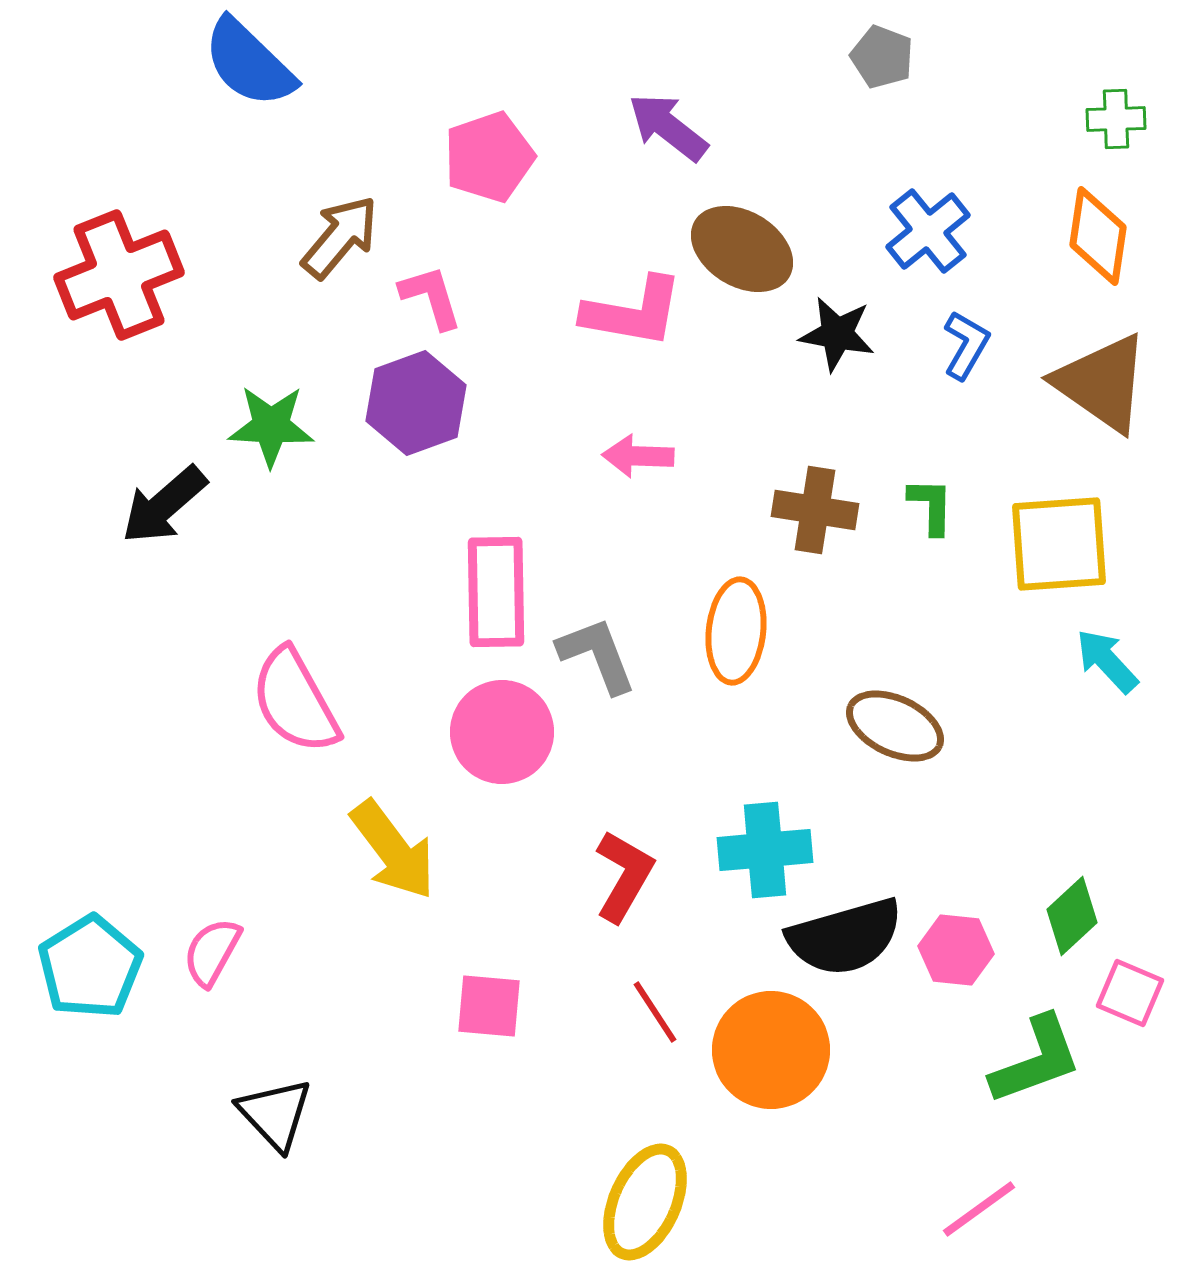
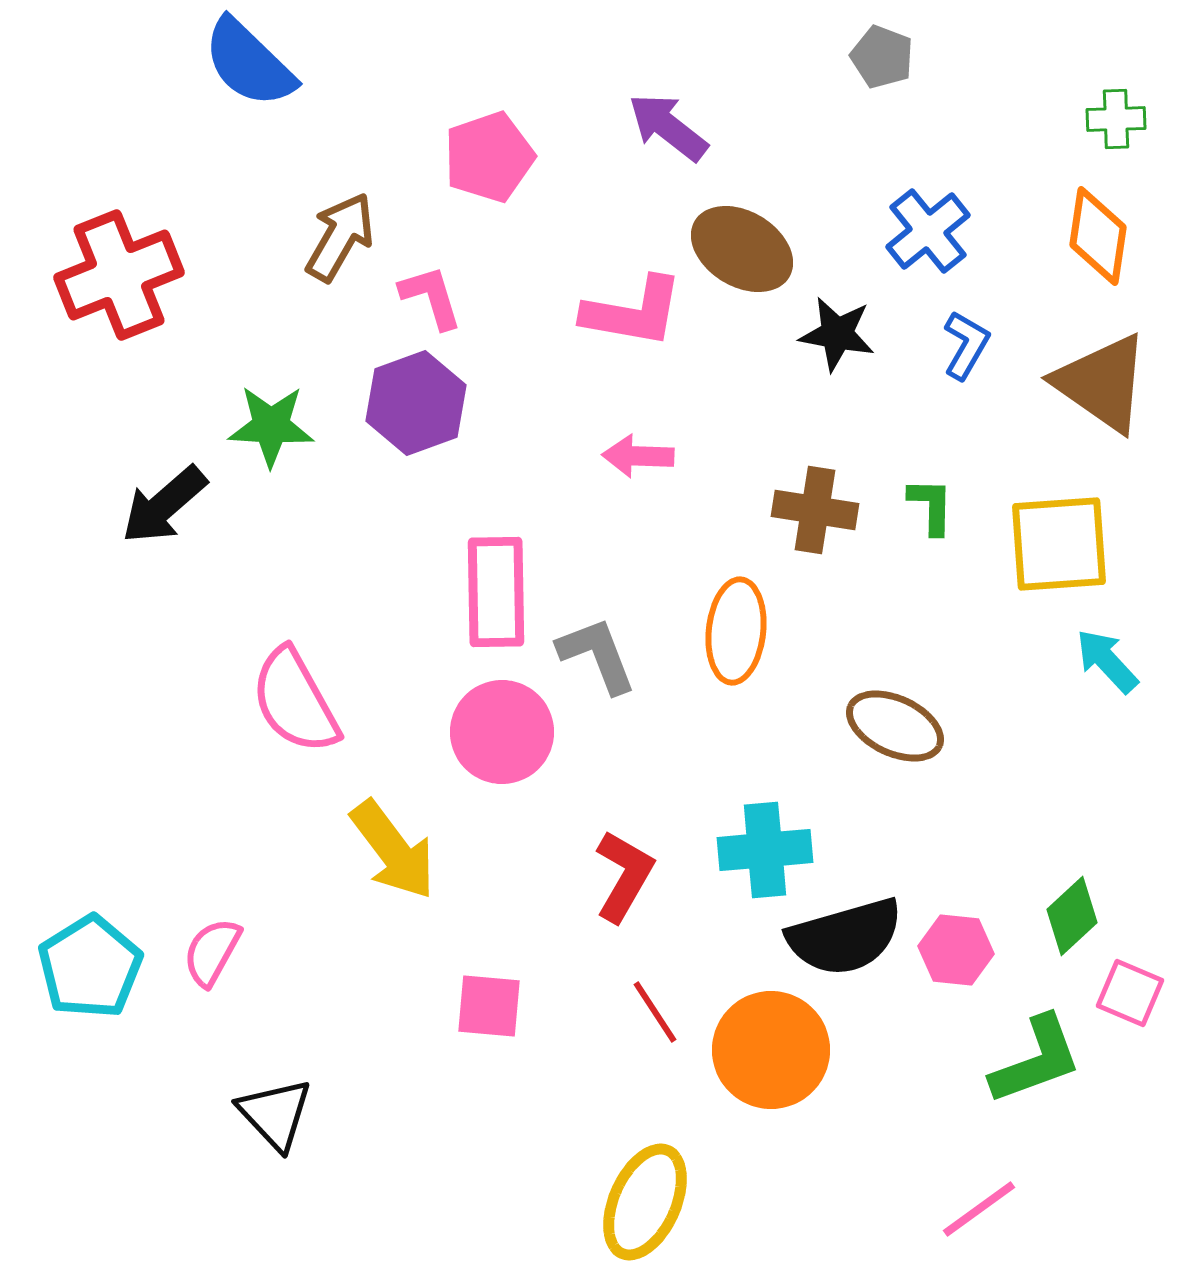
brown arrow at (340, 237): rotated 10 degrees counterclockwise
